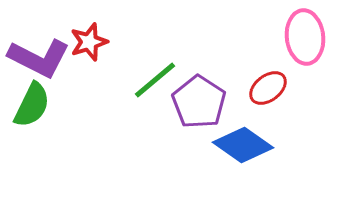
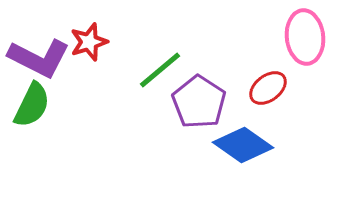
green line: moved 5 px right, 10 px up
